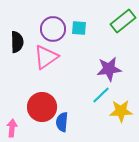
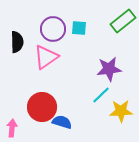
blue semicircle: rotated 102 degrees clockwise
